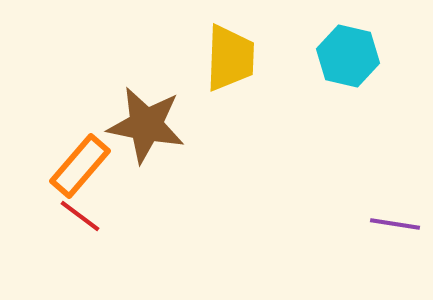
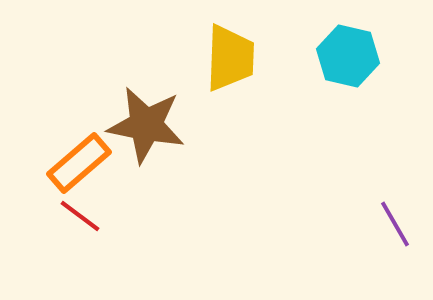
orange rectangle: moved 1 px left, 3 px up; rotated 8 degrees clockwise
purple line: rotated 51 degrees clockwise
